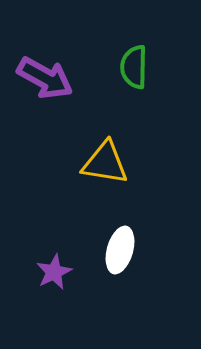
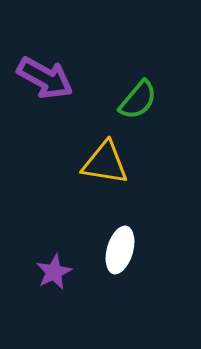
green semicircle: moved 4 px right, 33 px down; rotated 141 degrees counterclockwise
